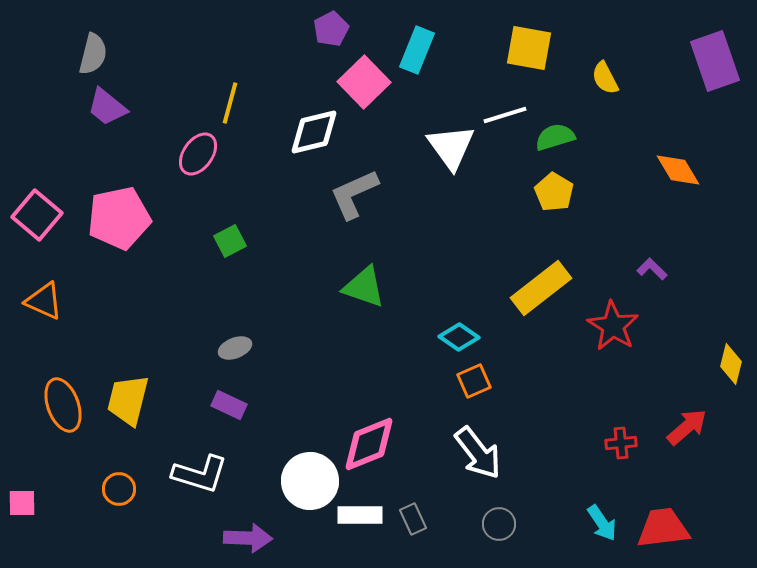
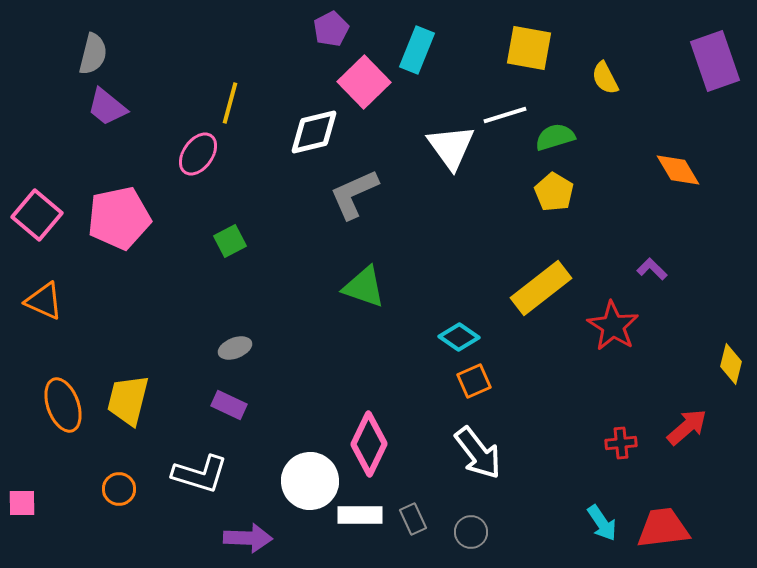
pink diamond at (369, 444): rotated 42 degrees counterclockwise
gray circle at (499, 524): moved 28 px left, 8 px down
